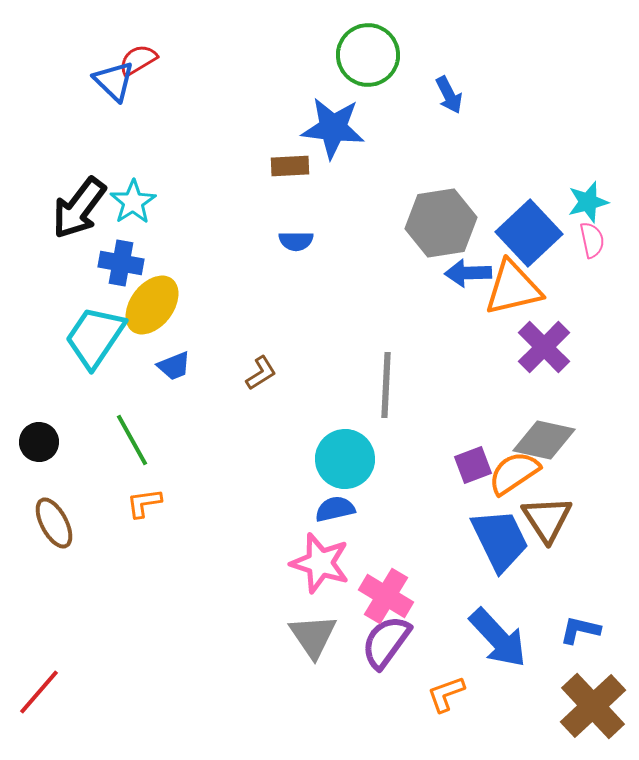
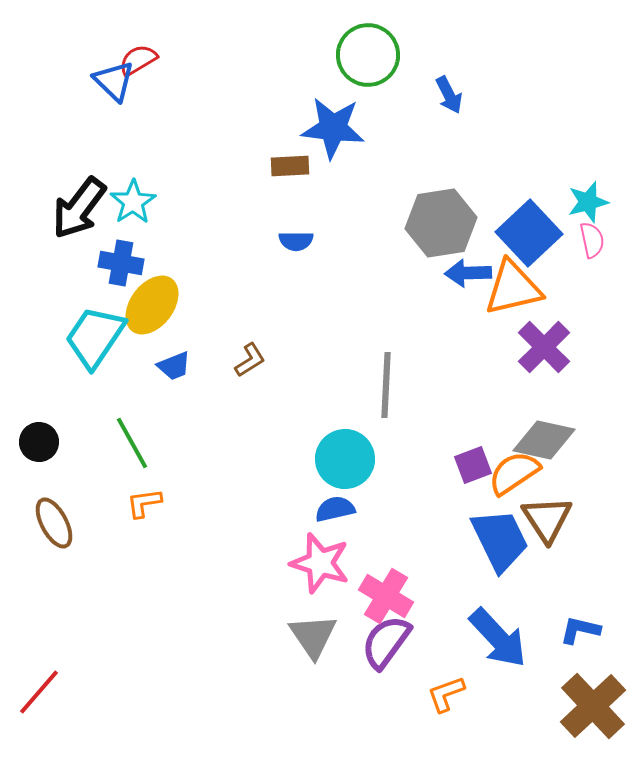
brown L-shape at (261, 373): moved 11 px left, 13 px up
green line at (132, 440): moved 3 px down
